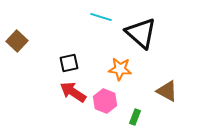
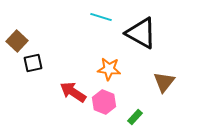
black triangle: rotated 12 degrees counterclockwise
black square: moved 36 px left
orange star: moved 11 px left
brown triangle: moved 3 px left, 9 px up; rotated 40 degrees clockwise
pink hexagon: moved 1 px left, 1 px down
green rectangle: rotated 21 degrees clockwise
